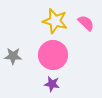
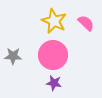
yellow star: moved 1 px left; rotated 10 degrees clockwise
purple star: moved 2 px right, 1 px up
